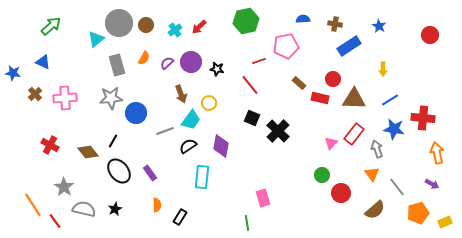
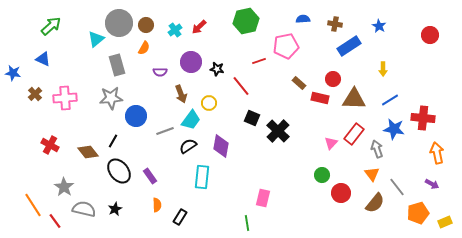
orange semicircle at (144, 58): moved 10 px up
blue triangle at (43, 62): moved 3 px up
purple semicircle at (167, 63): moved 7 px left, 9 px down; rotated 136 degrees counterclockwise
red line at (250, 85): moved 9 px left, 1 px down
blue circle at (136, 113): moved 3 px down
purple rectangle at (150, 173): moved 3 px down
pink rectangle at (263, 198): rotated 30 degrees clockwise
brown semicircle at (375, 210): moved 7 px up; rotated 10 degrees counterclockwise
